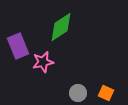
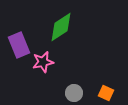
purple rectangle: moved 1 px right, 1 px up
gray circle: moved 4 px left
